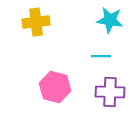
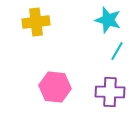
cyan star: moved 2 px left; rotated 8 degrees clockwise
cyan line: moved 16 px right, 5 px up; rotated 60 degrees counterclockwise
pink hexagon: rotated 8 degrees counterclockwise
